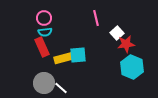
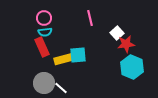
pink line: moved 6 px left
yellow rectangle: moved 1 px down
